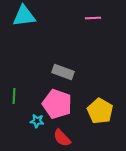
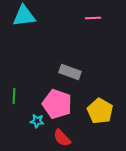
gray rectangle: moved 7 px right
